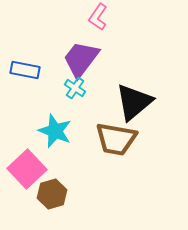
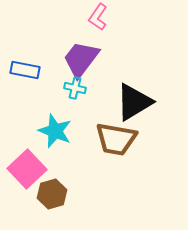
cyan cross: rotated 20 degrees counterclockwise
black triangle: rotated 9 degrees clockwise
